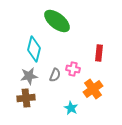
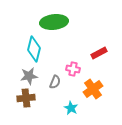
green ellipse: moved 3 px left, 1 px down; rotated 44 degrees counterclockwise
red rectangle: rotated 56 degrees clockwise
gray semicircle: moved 7 px down
